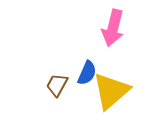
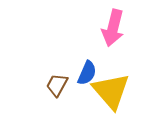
yellow triangle: rotated 30 degrees counterclockwise
